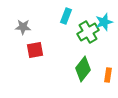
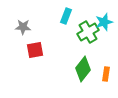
orange rectangle: moved 2 px left, 1 px up
